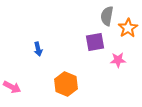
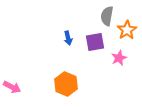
orange star: moved 1 px left, 2 px down
blue arrow: moved 30 px right, 11 px up
pink star: moved 1 px right, 2 px up; rotated 21 degrees counterclockwise
